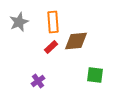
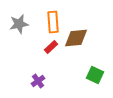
gray star: moved 2 px down; rotated 12 degrees clockwise
brown diamond: moved 3 px up
green square: rotated 18 degrees clockwise
